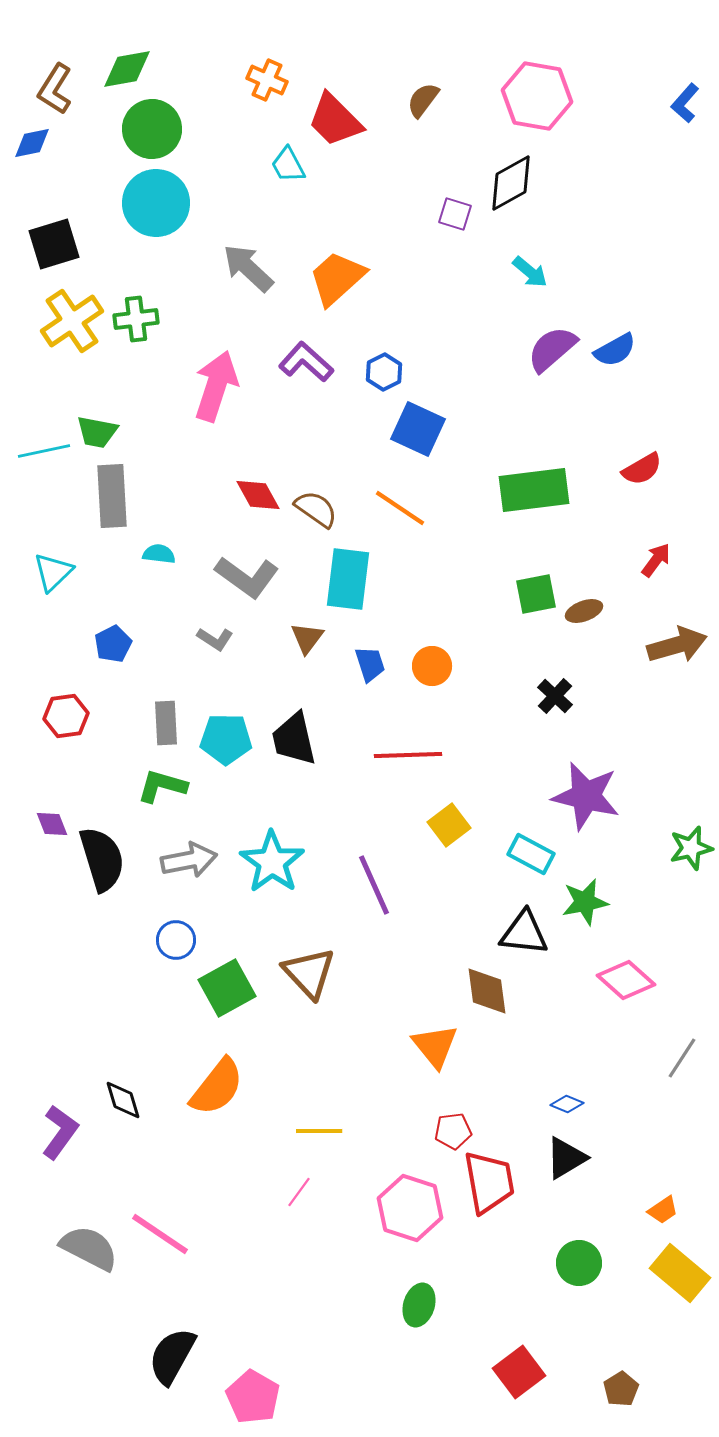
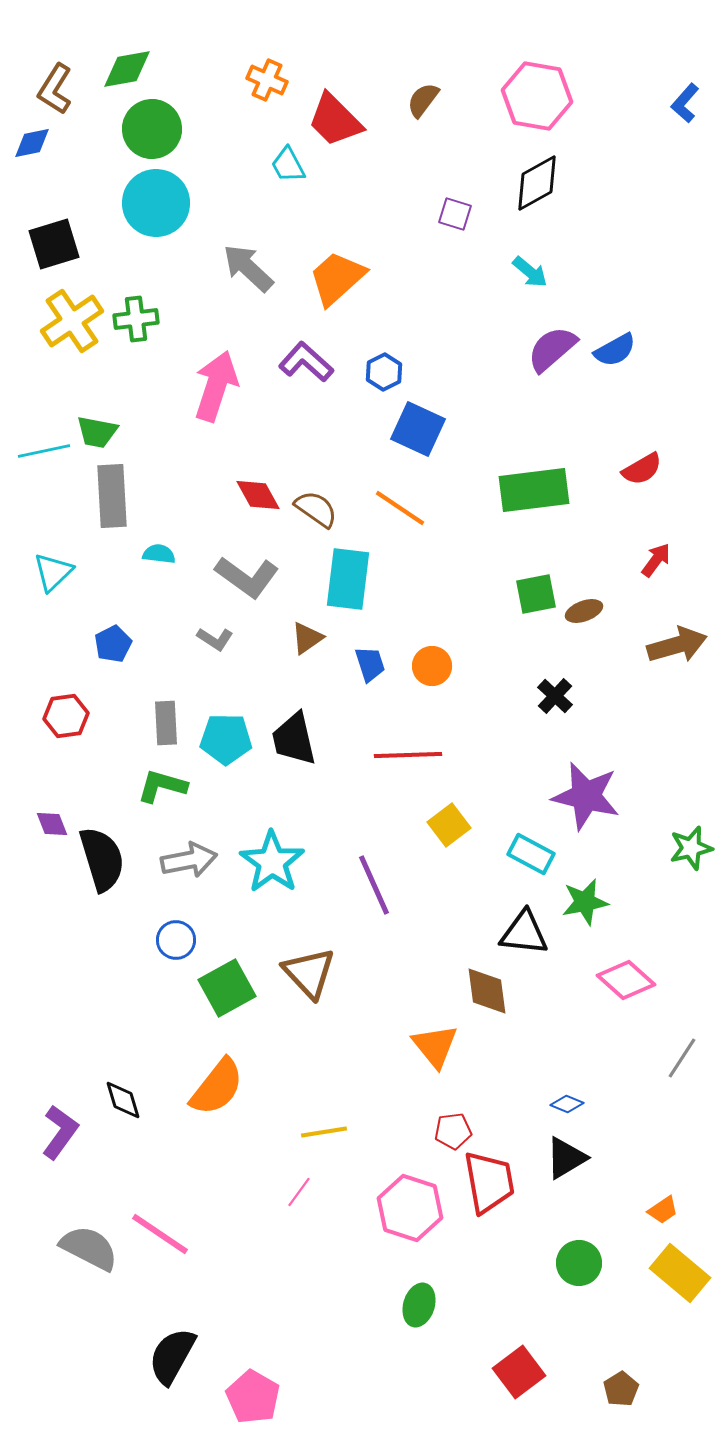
black diamond at (511, 183): moved 26 px right
brown triangle at (307, 638): rotated 18 degrees clockwise
yellow line at (319, 1131): moved 5 px right, 1 px down; rotated 9 degrees counterclockwise
